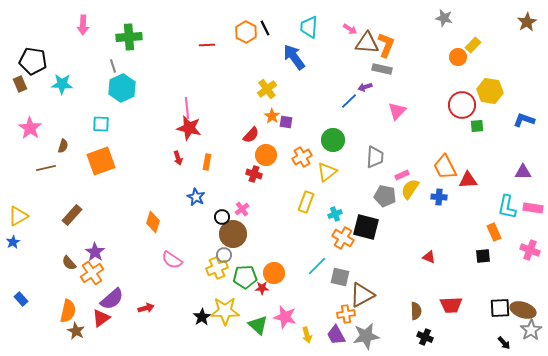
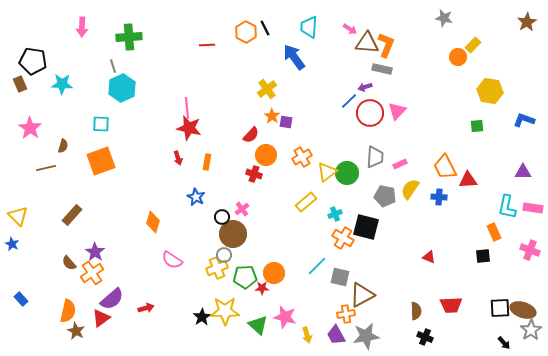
pink arrow at (83, 25): moved 1 px left, 2 px down
red circle at (462, 105): moved 92 px left, 8 px down
green circle at (333, 140): moved 14 px right, 33 px down
pink rectangle at (402, 175): moved 2 px left, 11 px up
yellow rectangle at (306, 202): rotated 30 degrees clockwise
yellow triangle at (18, 216): rotated 45 degrees counterclockwise
blue star at (13, 242): moved 1 px left, 2 px down; rotated 16 degrees counterclockwise
